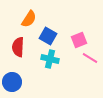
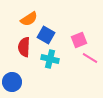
orange semicircle: rotated 24 degrees clockwise
blue square: moved 2 px left, 1 px up
red semicircle: moved 6 px right
